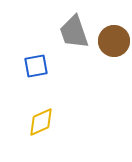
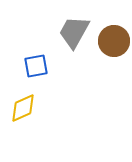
gray trapezoid: rotated 48 degrees clockwise
yellow diamond: moved 18 px left, 14 px up
